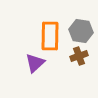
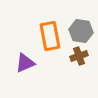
orange rectangle: rotated 12 degrees counterclockwise
purple triangle: moved 10 px left; rotated 20 degrees clockwise
